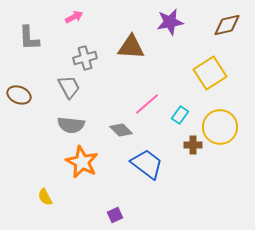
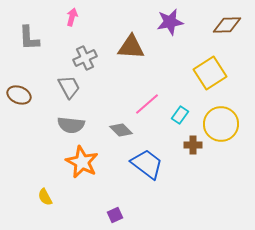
pink arrow: moved 2 px left; rotated 48 degrees counterclockwise
brown diamond: rotated 12 degrees clockwise
gray cross: rotated 10 degrees counterclockwise
yellow circle: moved 1 px right, 3 px up
